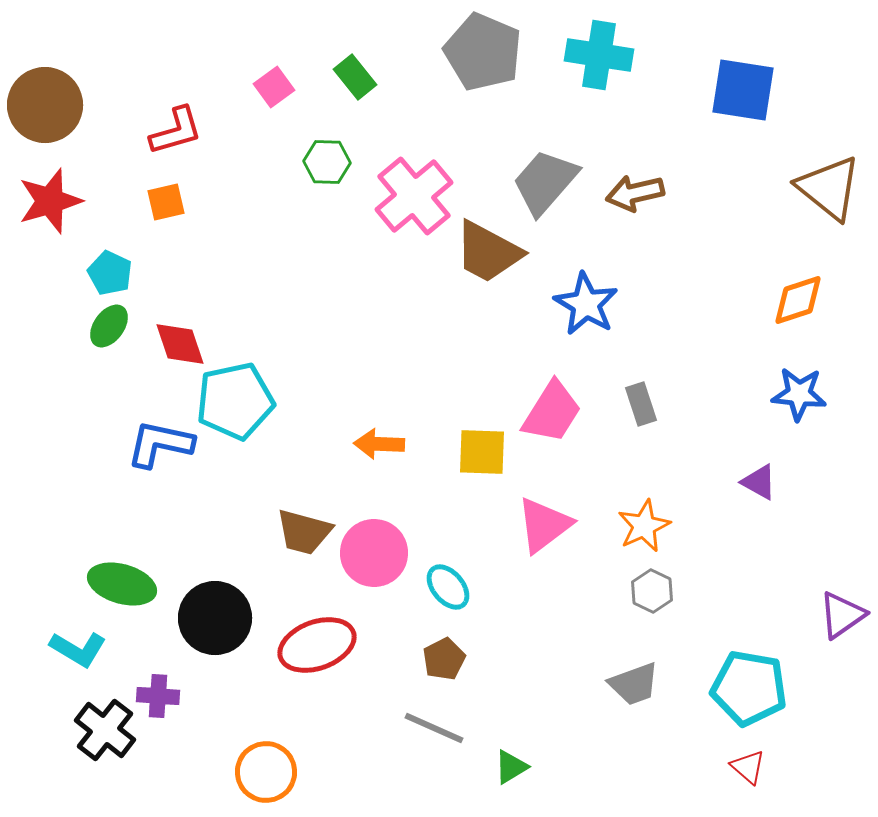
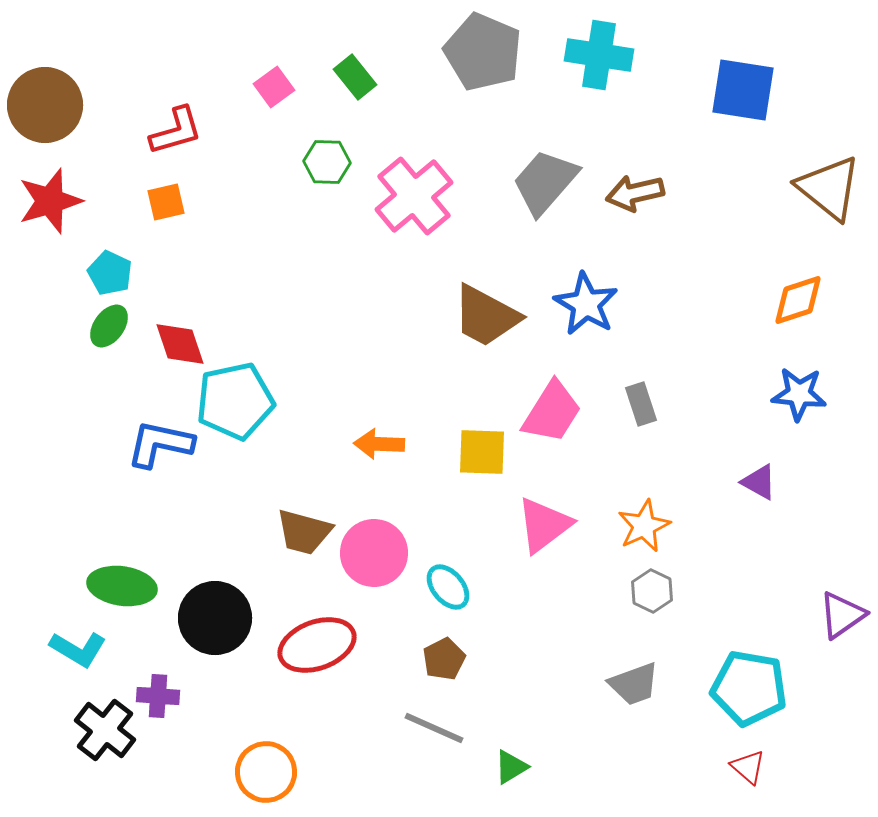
brown trapezoid at (488, 252): moved 2 px left, 64 px down
green ellipse at (122, 584): moved 2 px down; rotated 8 degrees counterclockwise
